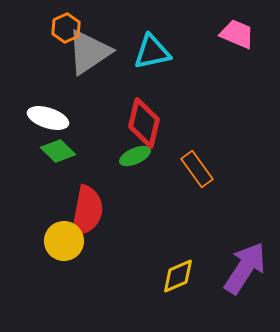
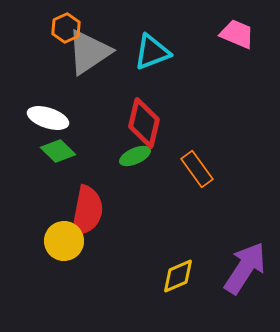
cyan triangle: rotated 9 degrees counterclockwise
